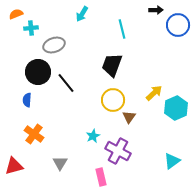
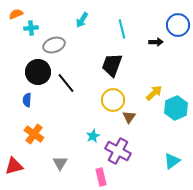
black arrow: moved 32 px down
cyan arrow: moved 6 px down
